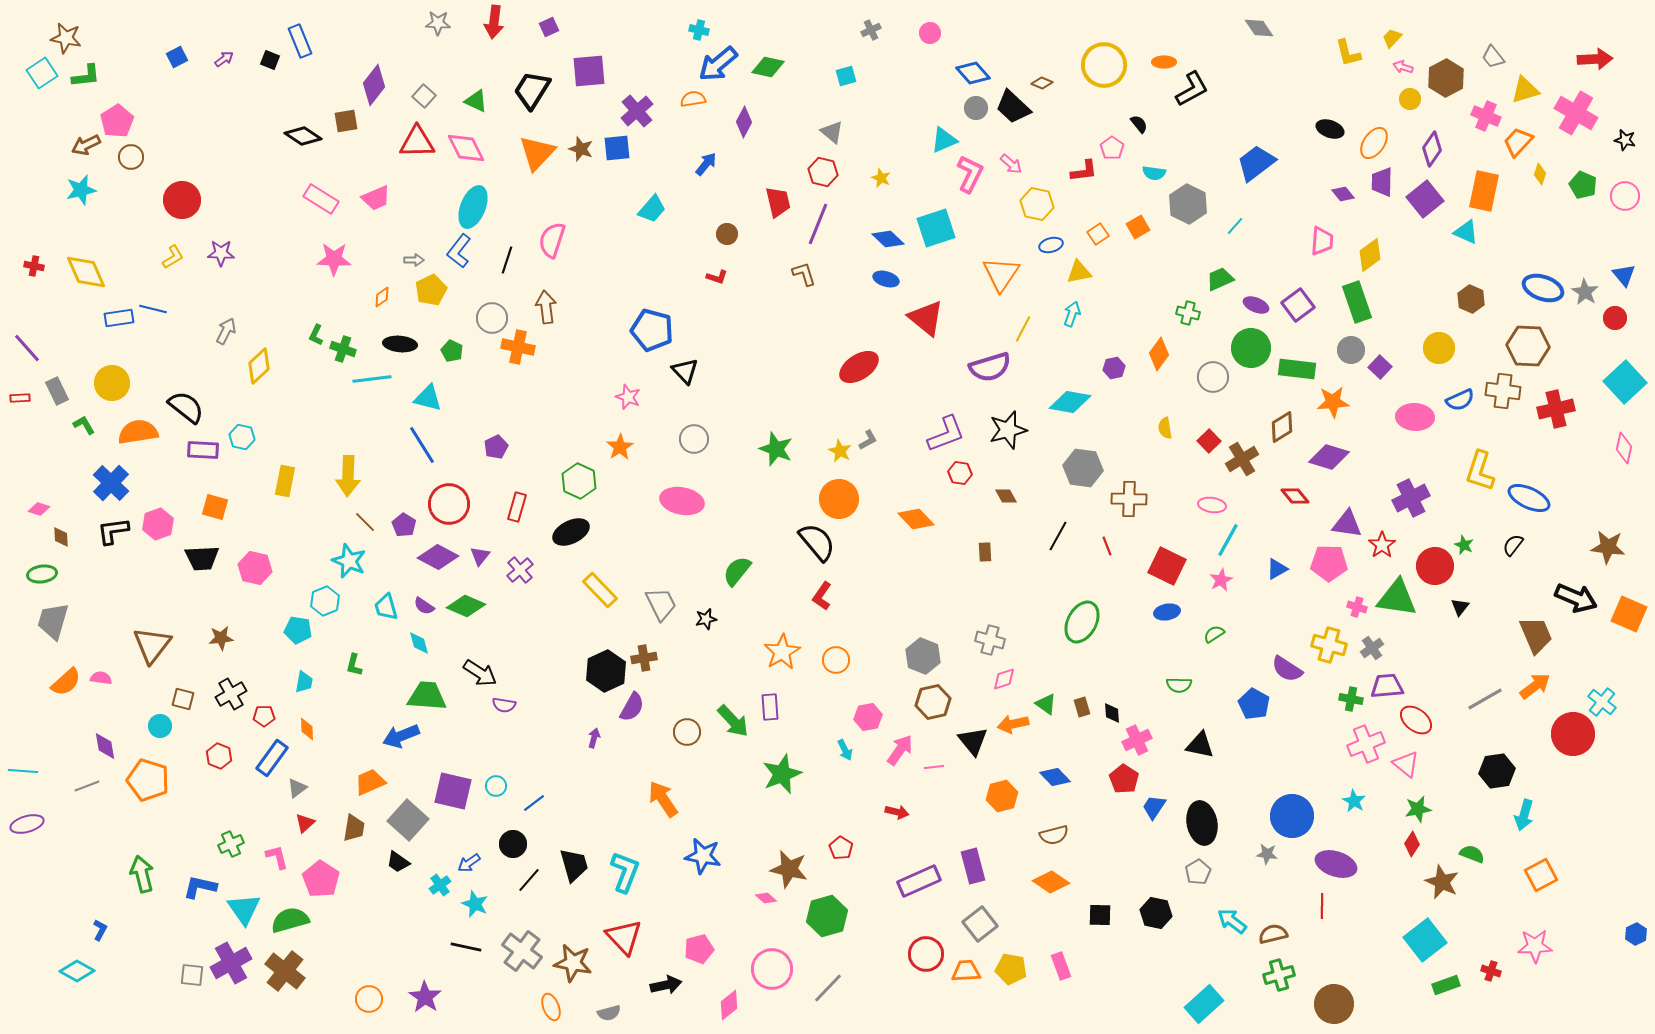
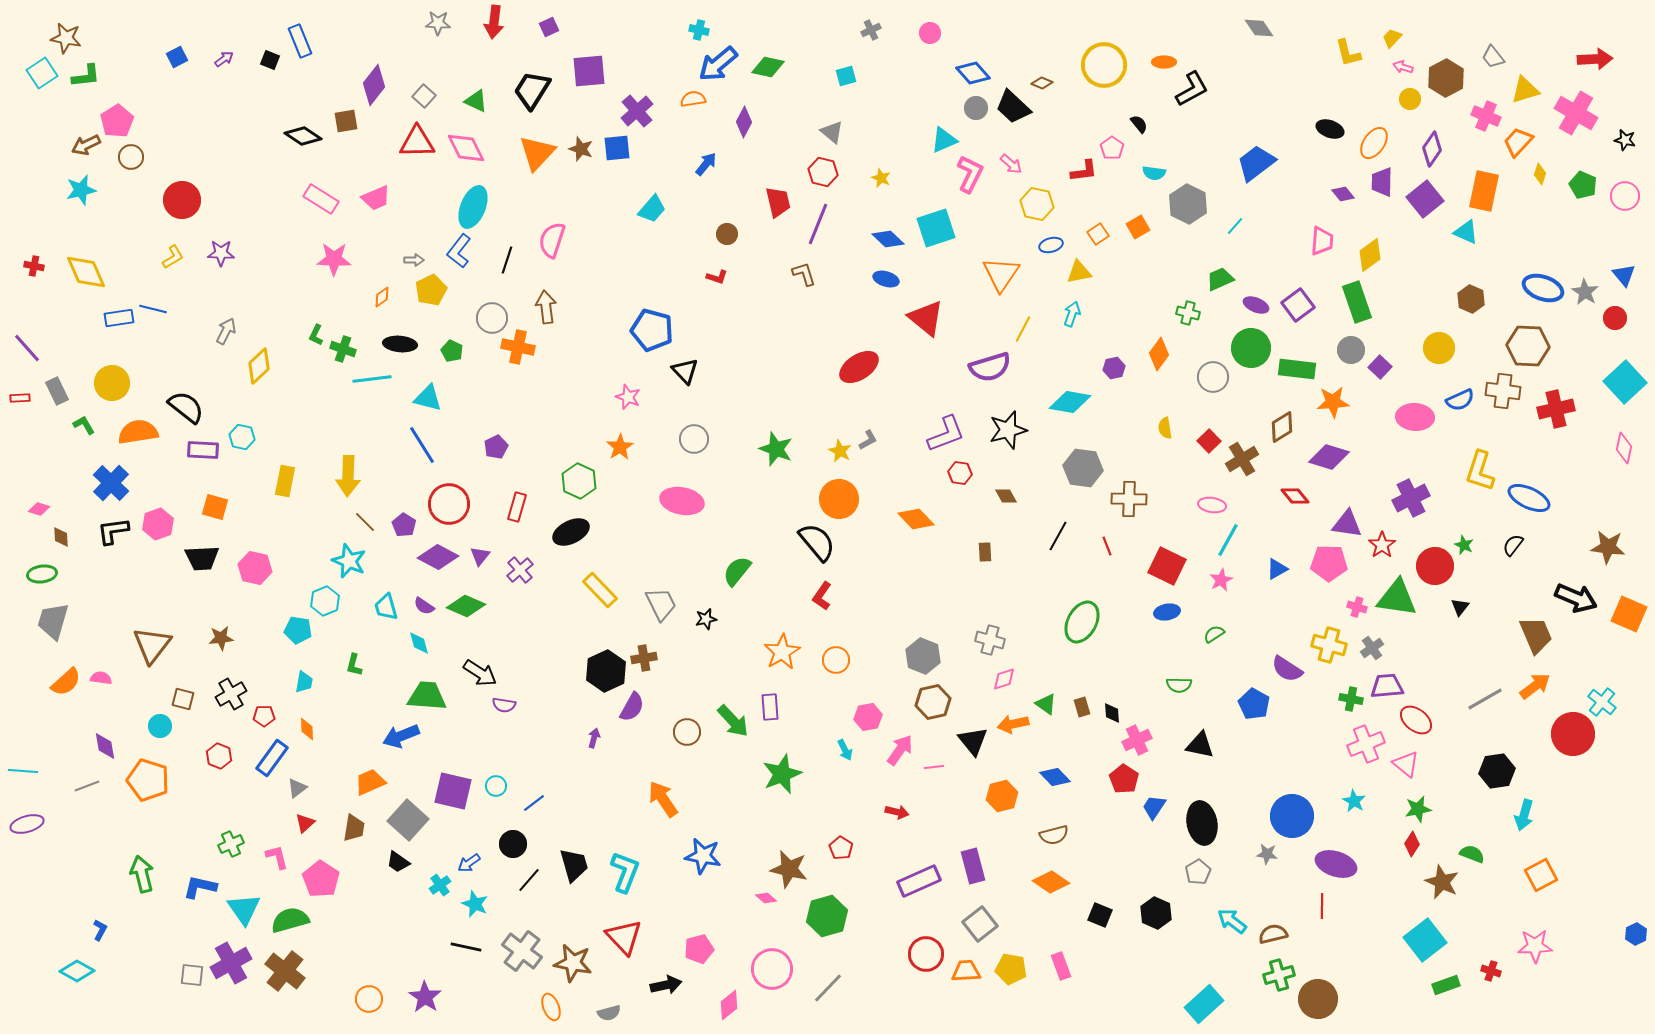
black hexagon at (1156, 913): rotated 12 degrees clockwise
black square at (1100, 915): rotated 20 degrees clockwise
brown circle at (1334, 1004): moved 16 px left, 5 px up
